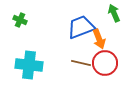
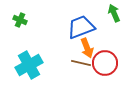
orange arrow: moved 12 px left, 9 px down
cyan cross: rotated 36 degrees counterclockwise
